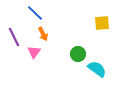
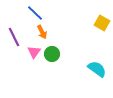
yellow square: rotated 35 degrees clockwise
orange arrow: moved 1 px left, 2 px up
green circle: moved 26 px left
